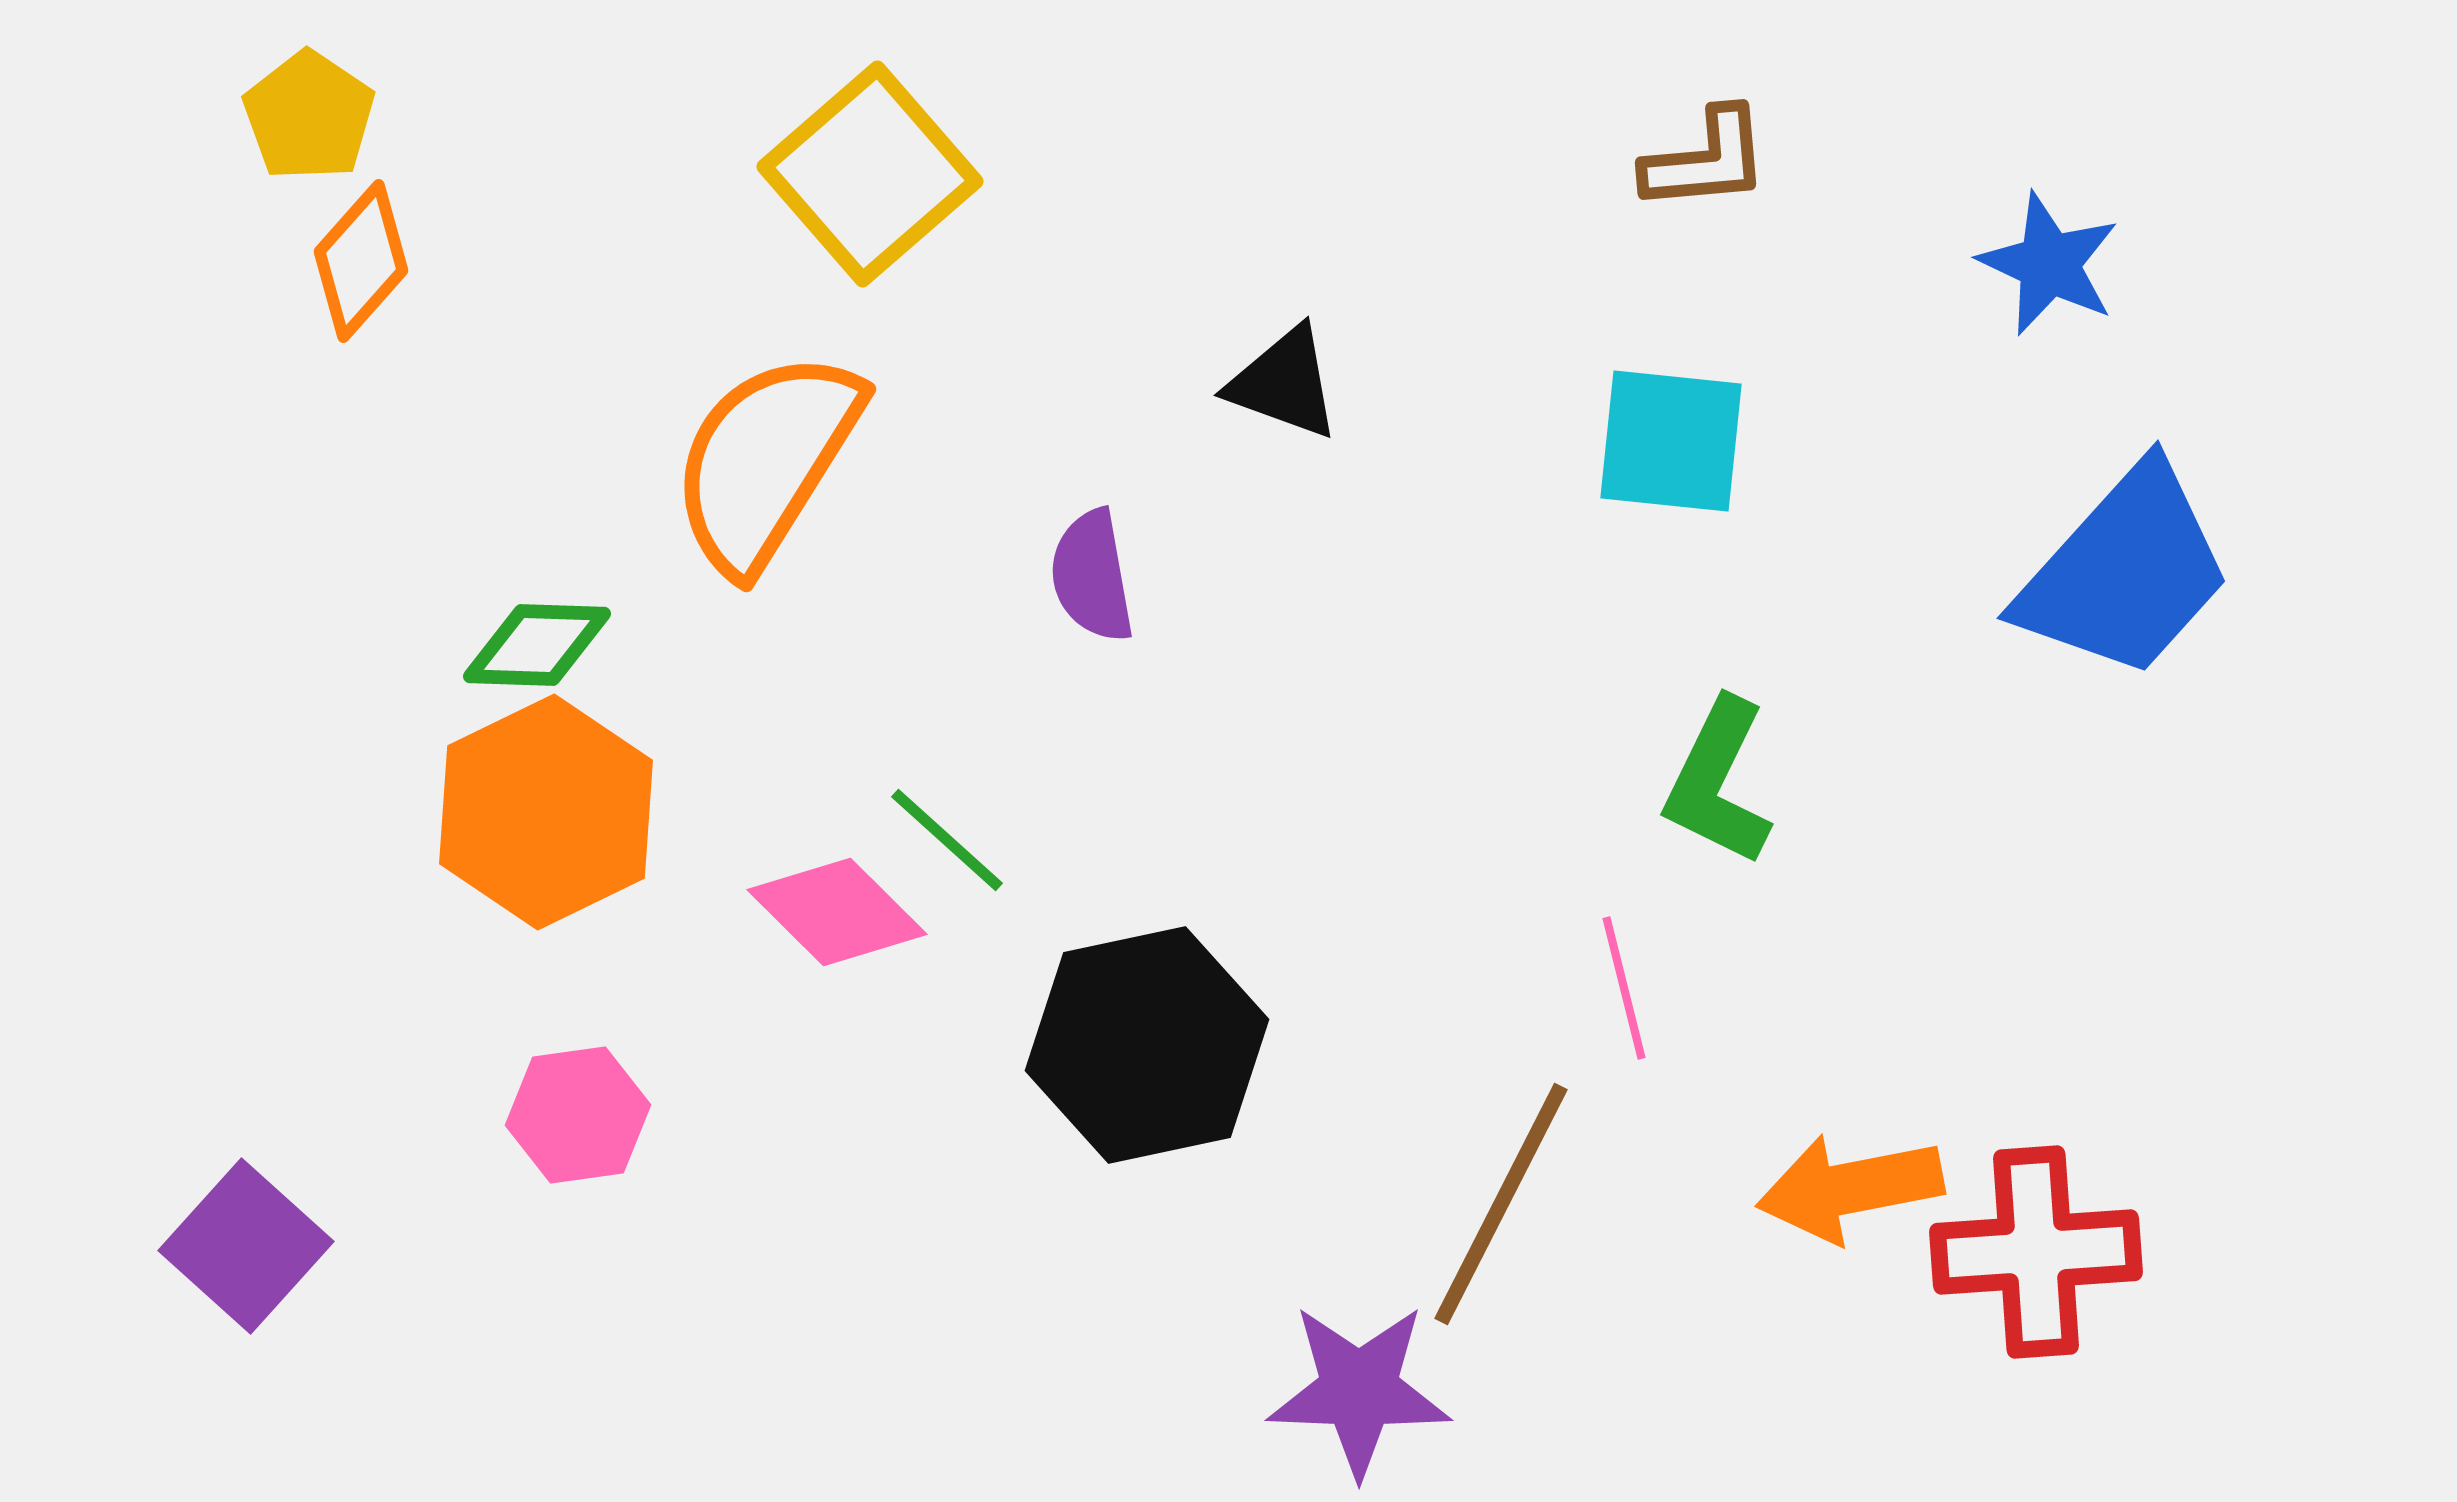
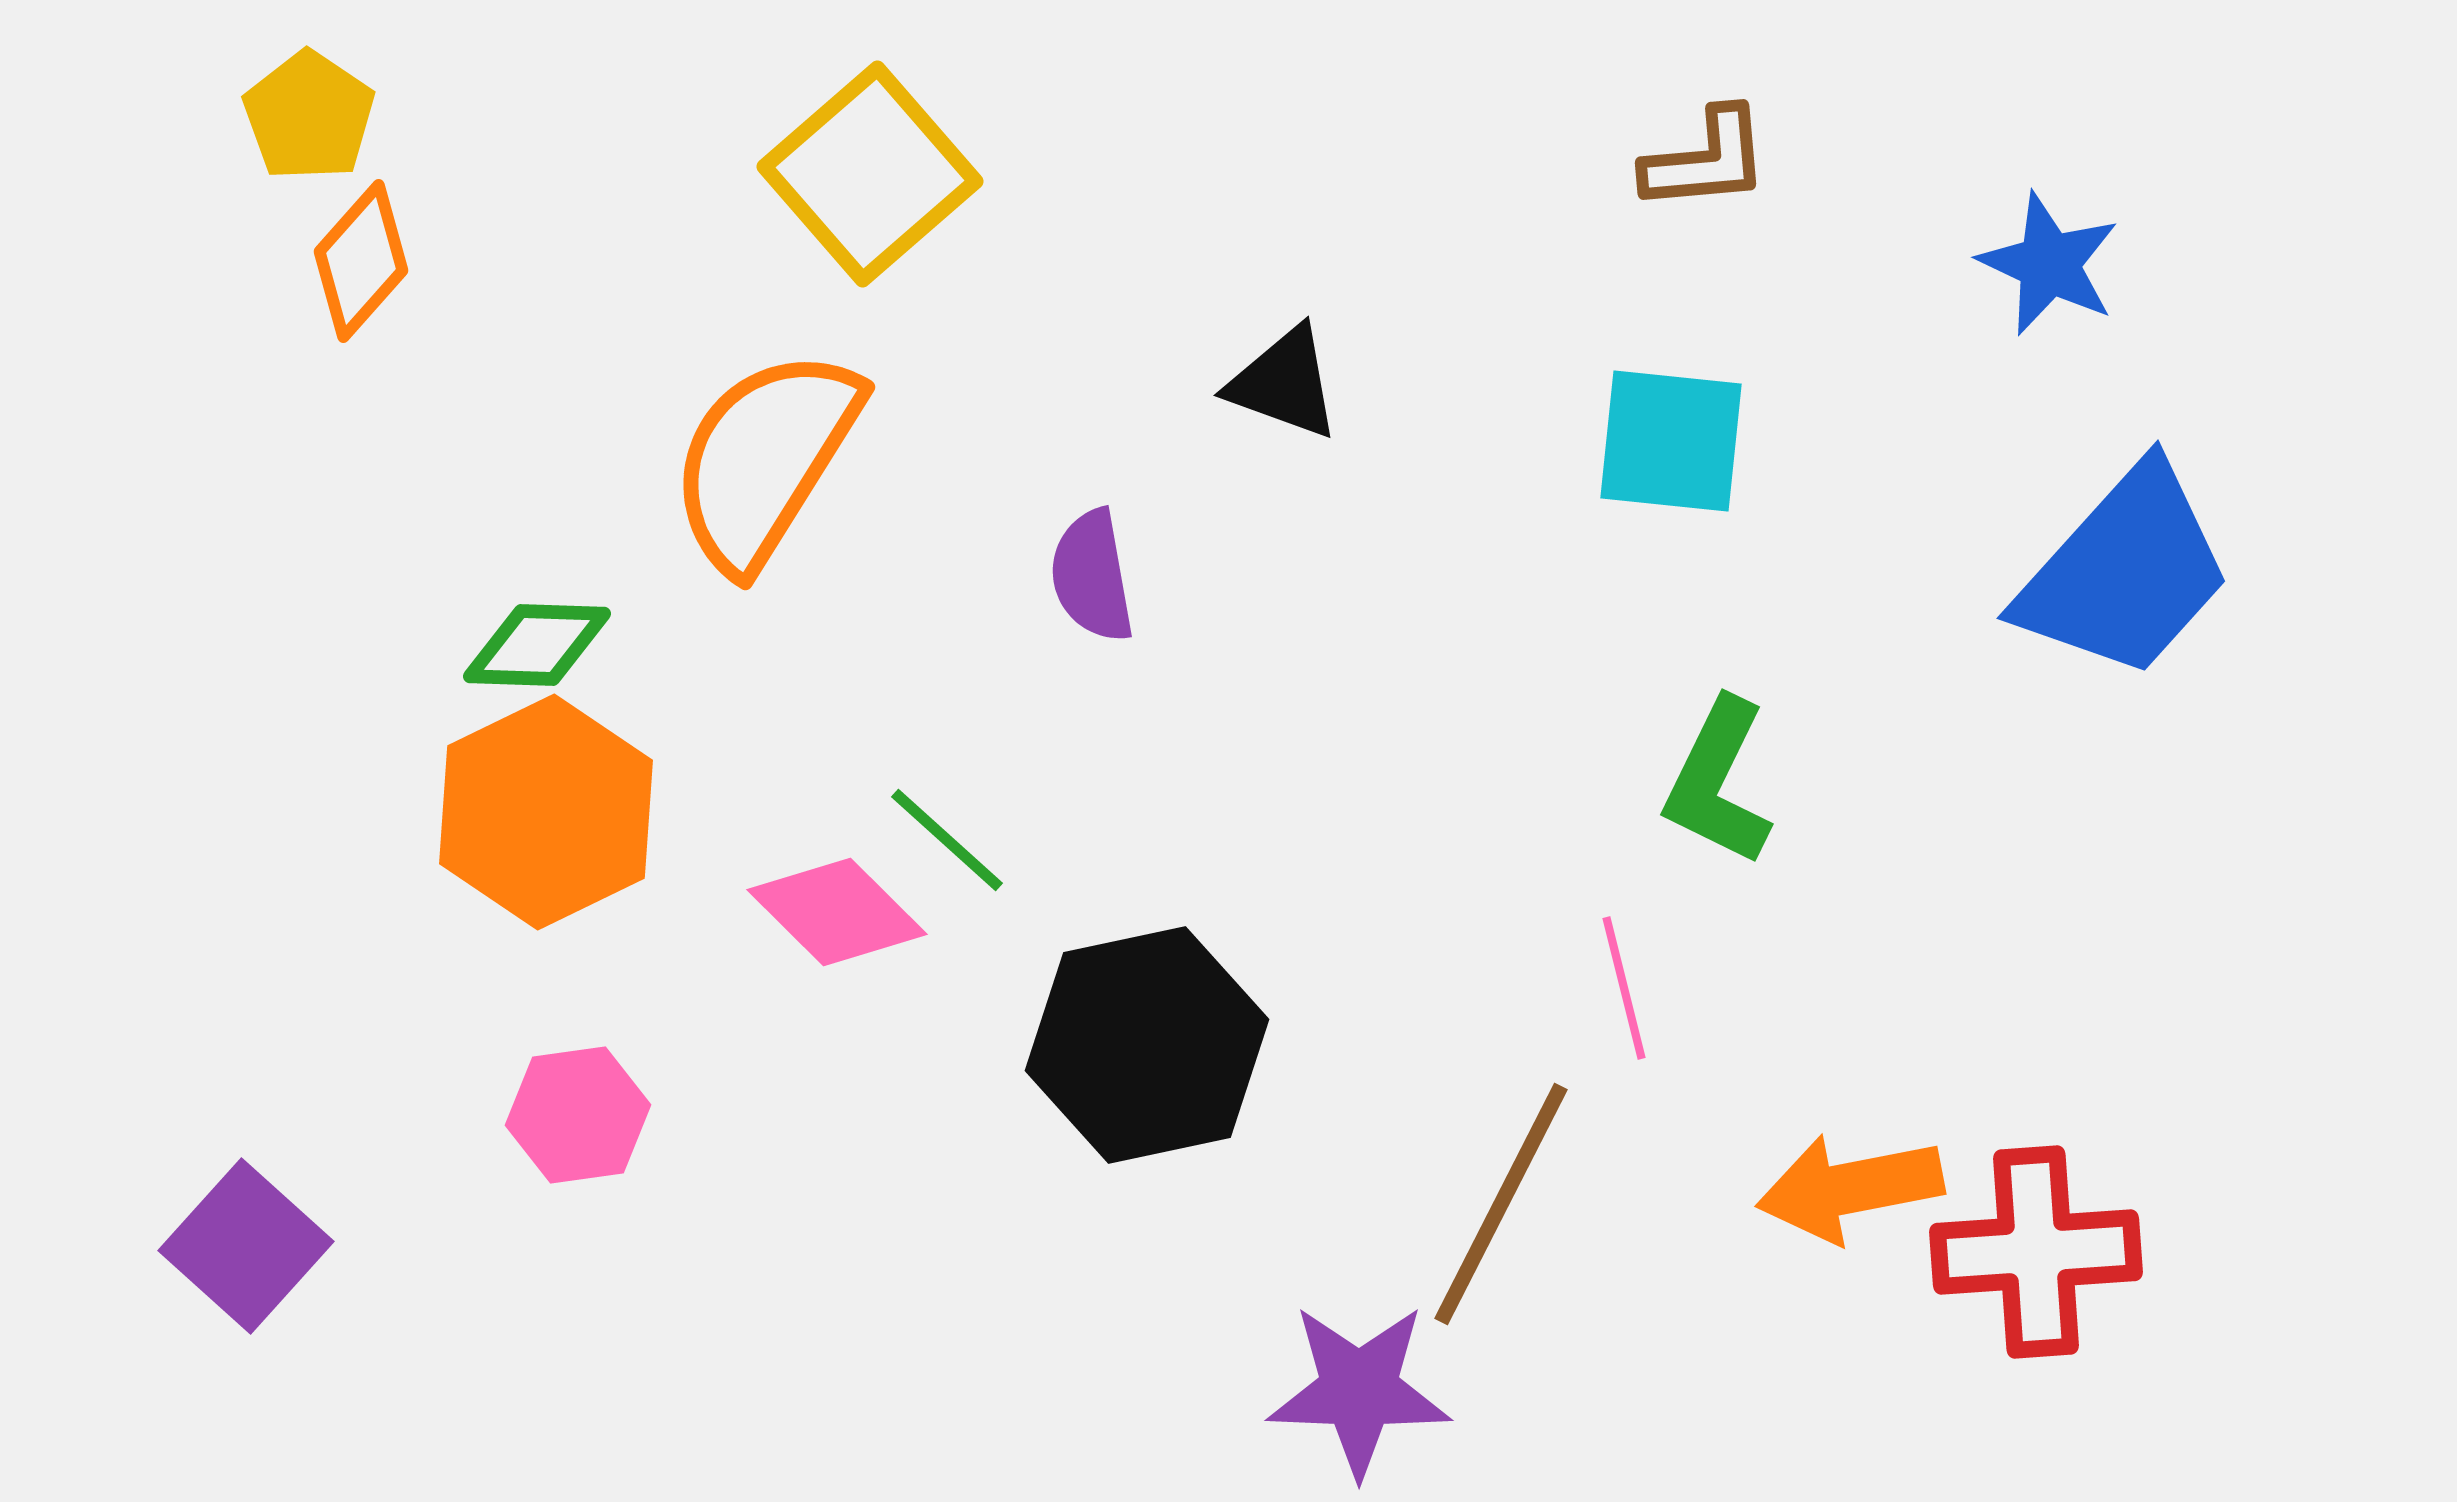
orange semicircle: moved 1 px left, 2 px up
